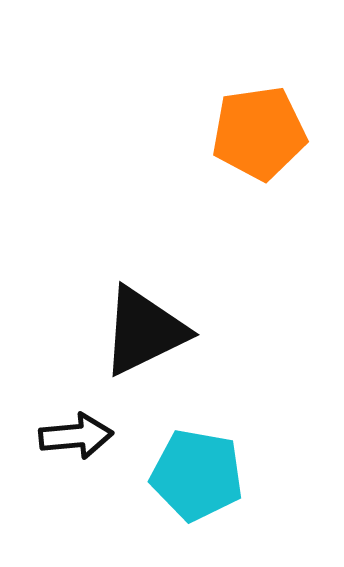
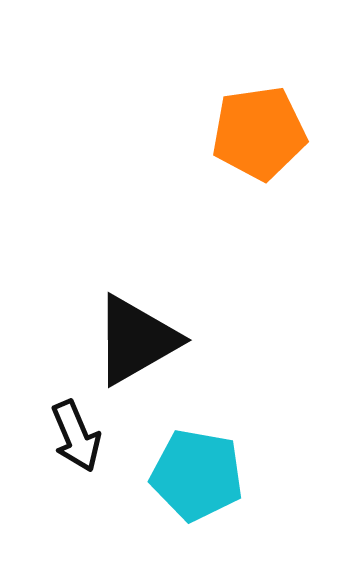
black triangle: moved 8 px left, 9 px down; rotated 4 degrees counterclockwise
black arrow: rotated 72 degrees clockwise
